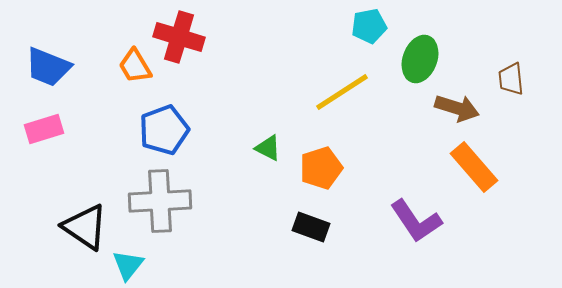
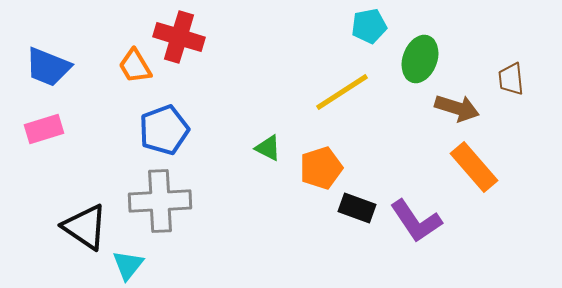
black rectangle: moved 46 px right, 19 px up
